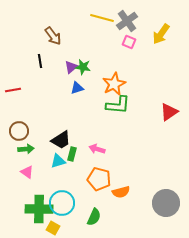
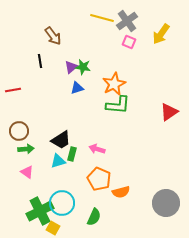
orange pentagon: rotated 10 degrees clockwise
green cross: moved 1 px right, 2 px down; rotated 28 degrees counterclockwise
